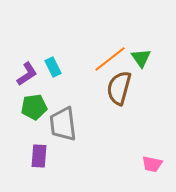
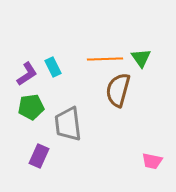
orange line: moved 5 px left; rotated 36 degrees clockwise
brown semicircle: moved 1 px left, 2 px down
green pentagon: moved 3 px left
gray trapezoid: moved 5 px right
purple rectangle: rotated 20 degrees clockwise
pink trapezoid: moved 3 px up
